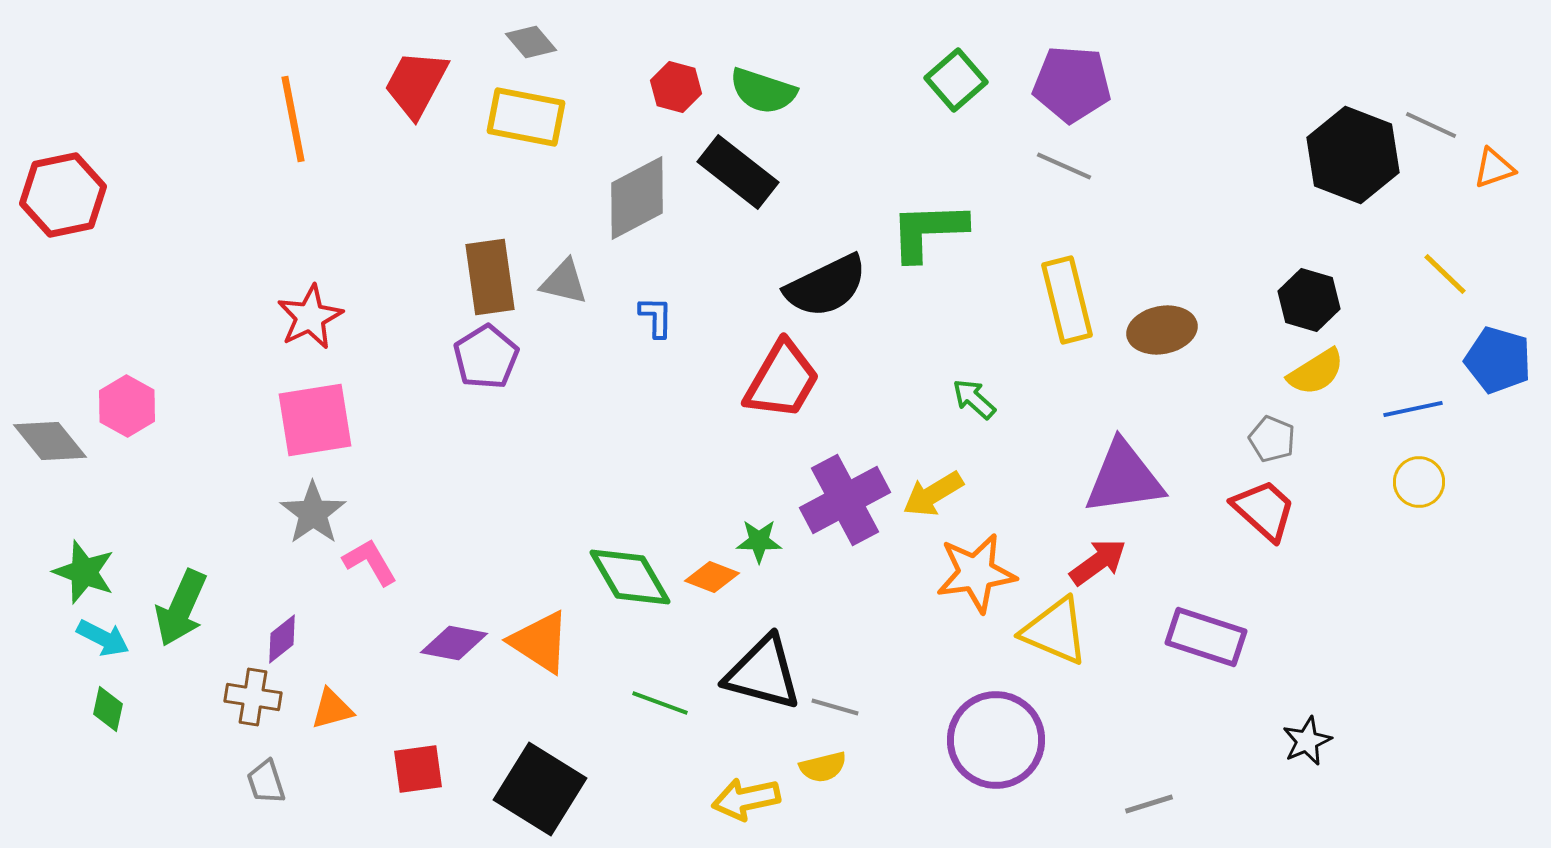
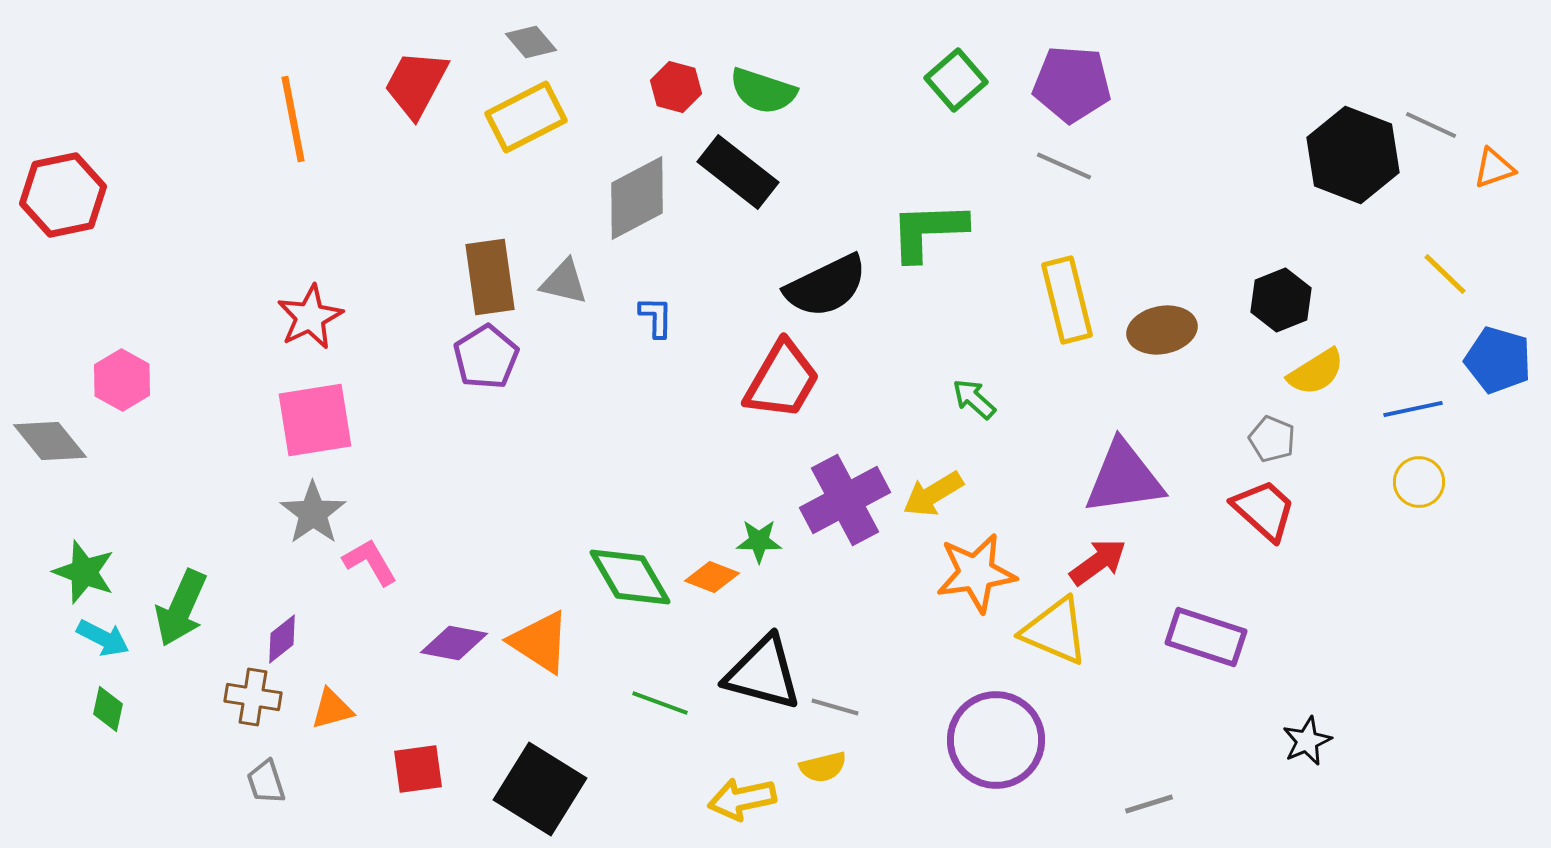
yellow rectangle at (526, 117): rotated 38 degrees counterclockwise
black hexagon at (1309, 300): moved 28 px left; rotated 22 degrees clockwise
pink hexagon at (127, 406): moved 5 px left, 26 px up
yellow arrow at (746, 799): moved 4 px left
